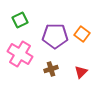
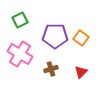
orange square: moved 1 px left, 4 px down
